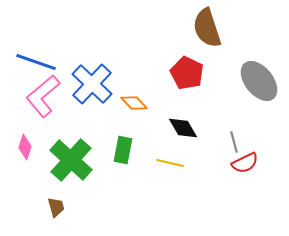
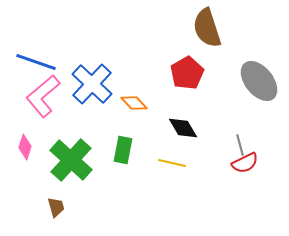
red pentagon: rotated 16 degrees clockwise
gray line: moved 6 px right, 3 px down
yellow line: moved 2 px right
